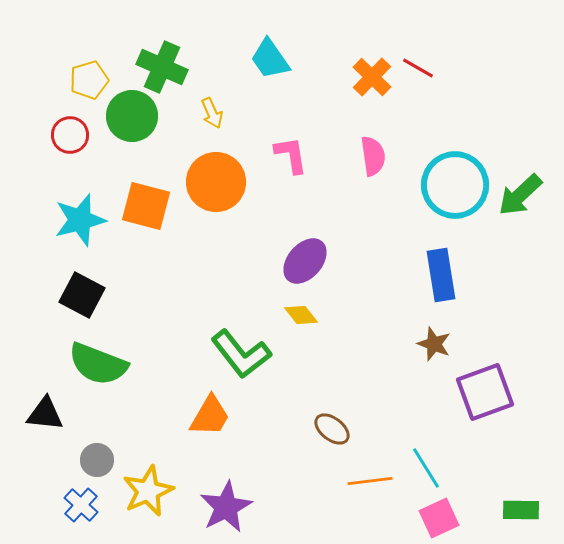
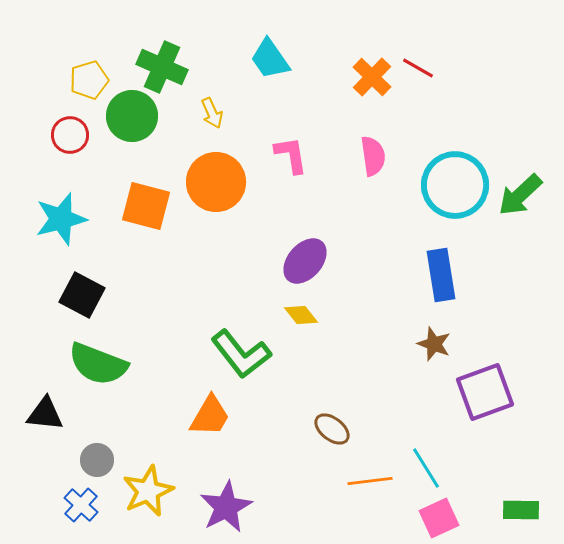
cyan star: moved 19 px left, 1 px up
